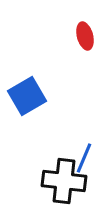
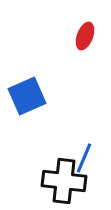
red ellipse: rotated 36 degrees clockwise
blue square: rotated 6 degrees clockwise
